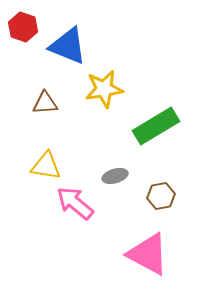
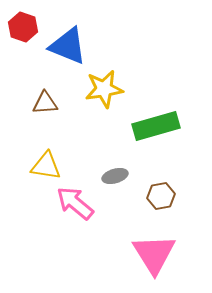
green rectangle: rotated 15 degrees clockwise
pink triangle: moved 6 px right; rotated 30 degrees clockwise
